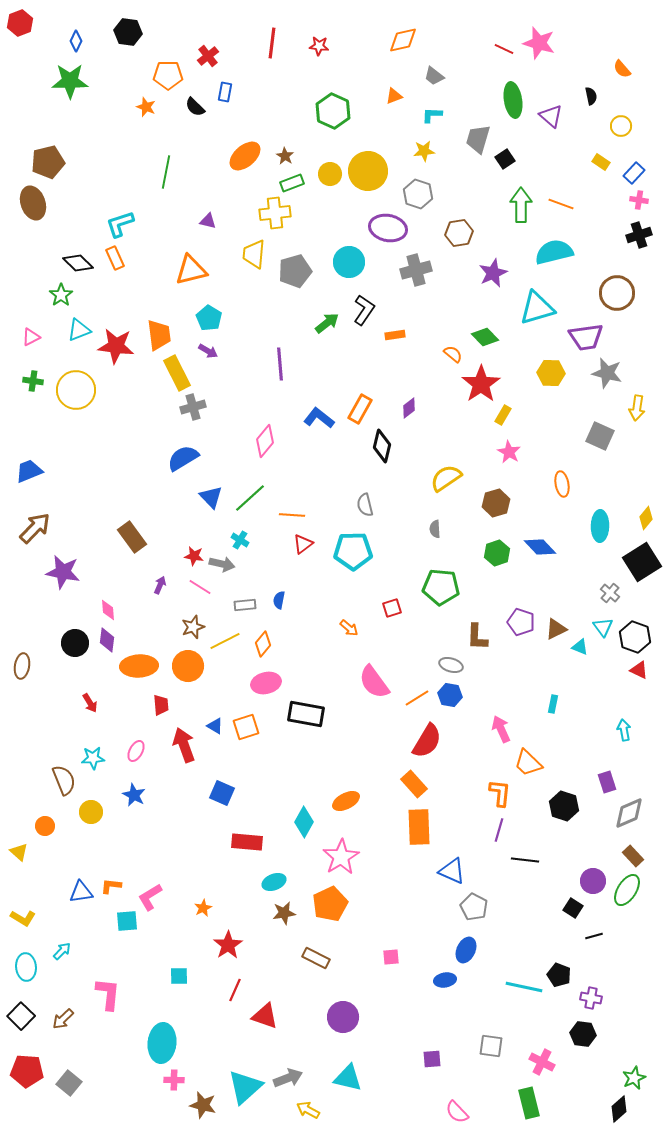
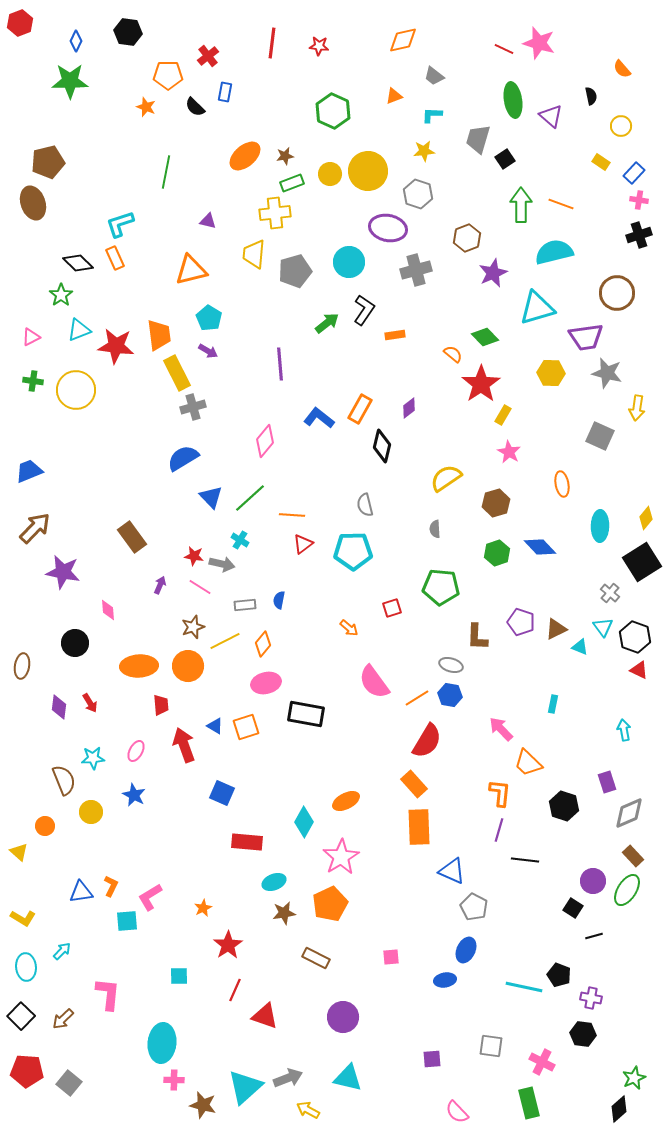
brown star at (285, 156): rotated 30 degrees clockwise
brown hexagon at (459, 233): moved 8 px right, 5 px down; rotated 12 degrees counterclockwise
purple diamond at (107, 640): moved 48 px left, 67 px down
pink arrow at (501, 729): rotated 20 degrees counterclockwise
orange L-shape at (111, 886): rotated 110 degrees clockwise
